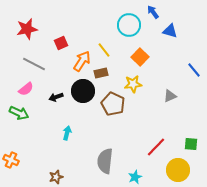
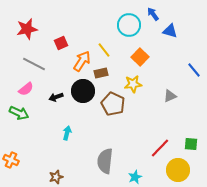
blue arrow: moved 2 px down
red line: moved 4 px right, 1 px down
